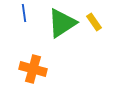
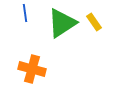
blue line: moved 1 px right
orange cross: moved 1 px left
